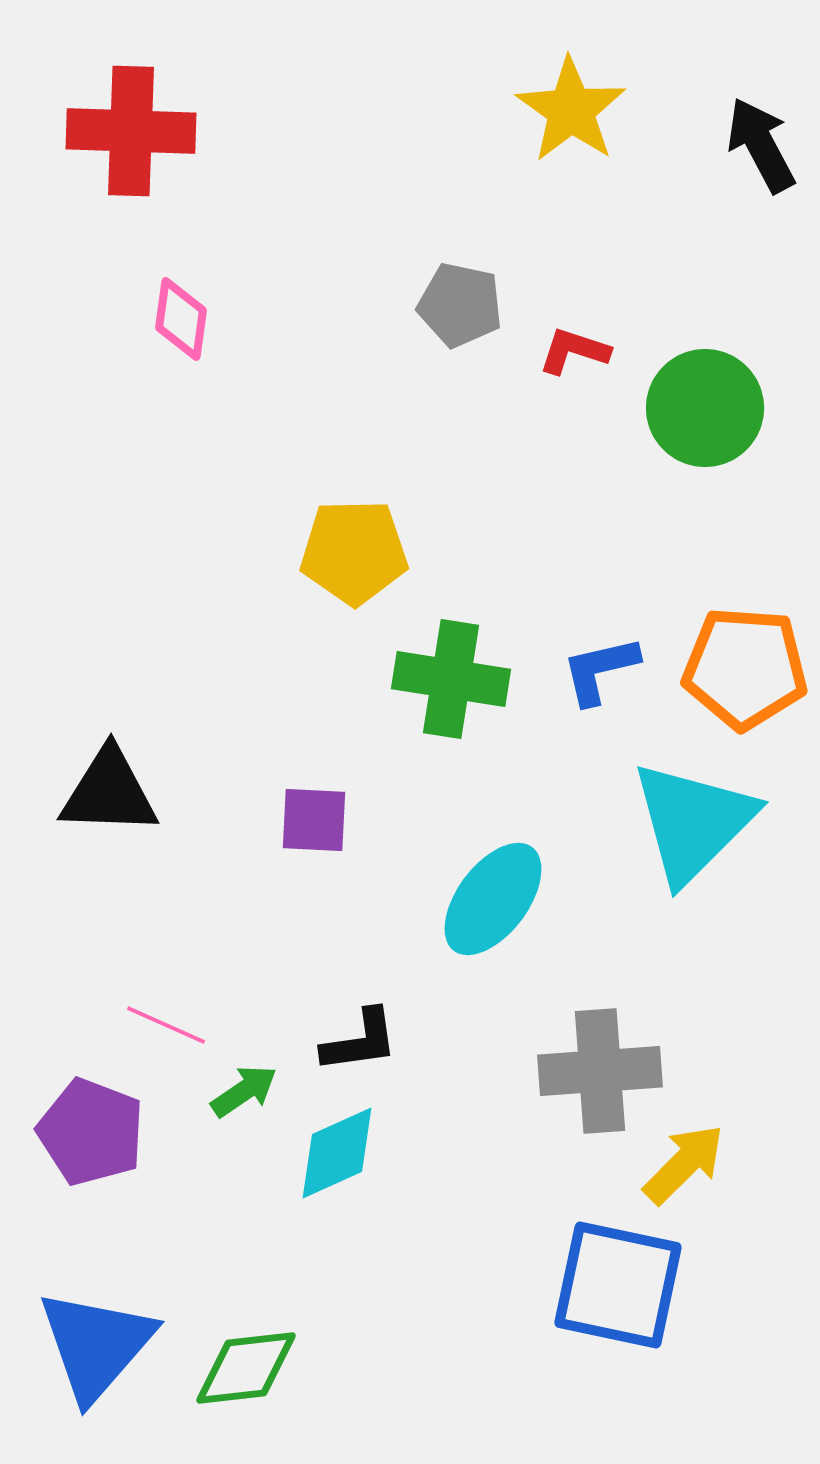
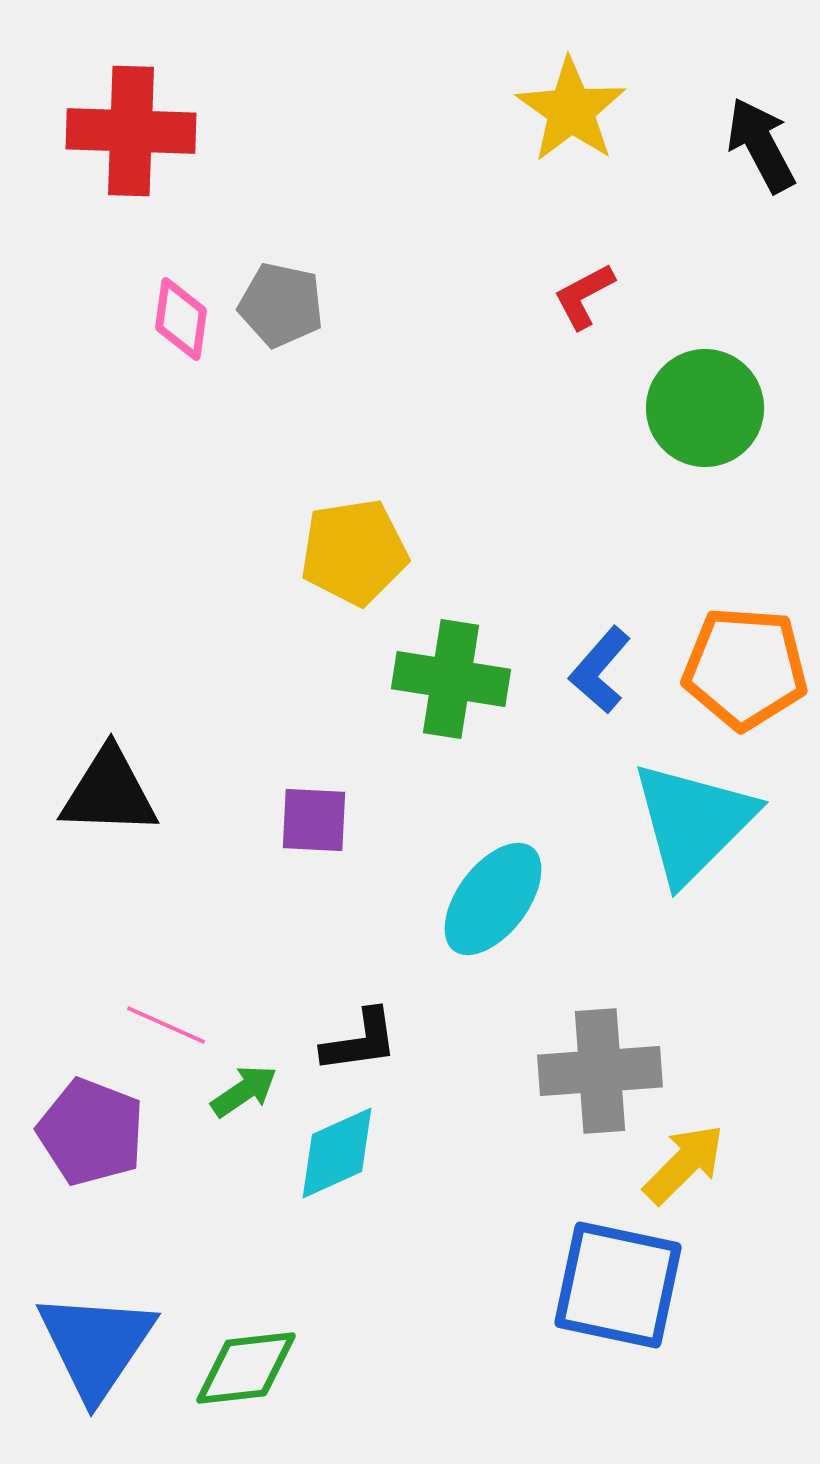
gray pentagon: moved 179 px left
red L-shape: moved 10 px right, 55 px up; rotated 46 degrees counterclockwise
yellow pentagon: rotated 8 degrees counterclockwise
blue L-shape: rotated 36 degrees counterclockwise
blue triangle: rotated 7 degrees counterclockwise
